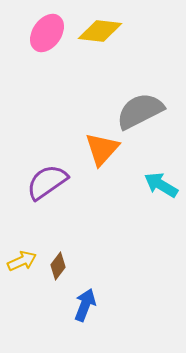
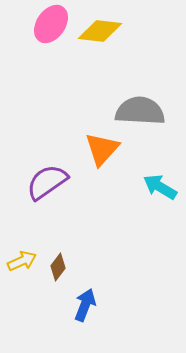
pink ellipse: moved 4 px right, 9 px up
gray semicircle: rotated 30 degrees clockwise
cyan arrow: moved 1 px left, 2 px down
brown diamond: moved 1 px down
